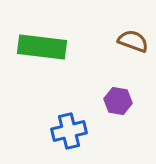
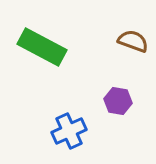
green rectangle: rotated 21 degrees clockwise
blue cross: rotated 12 degrees counterclockwise
